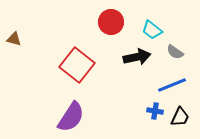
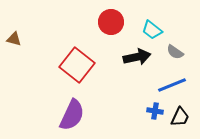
purple semicircle: moved 1 px right, 2 px up; rotated 8 degrees counterclockwise
